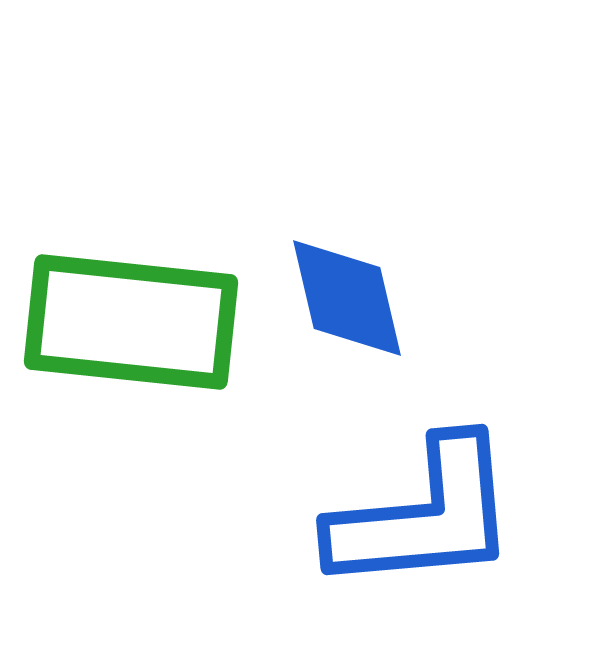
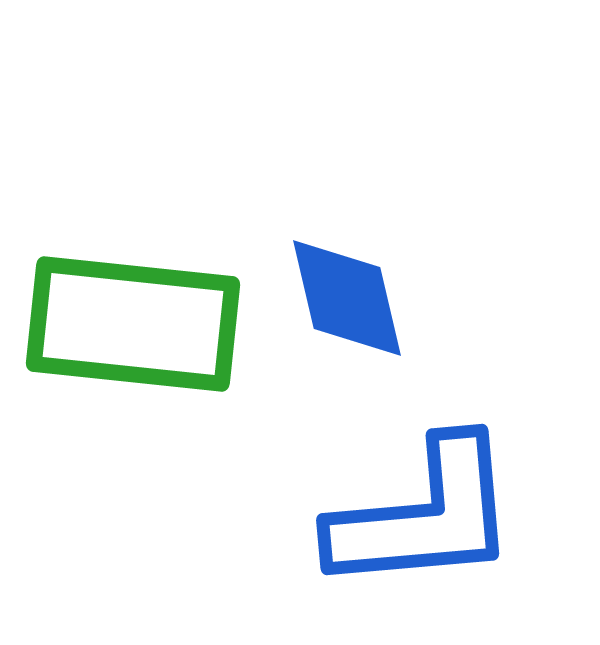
green rectangle: moved 2 px right, 2 px down
